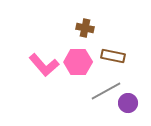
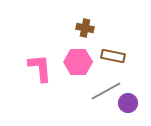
pink L-shape: moved 4 px left, 3 px down; rotated 144 degrees counterclockwise
